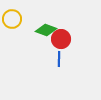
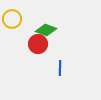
red circle: moved 23 px left, 5 px down
blue line: moved 1 px right, 9 px down
